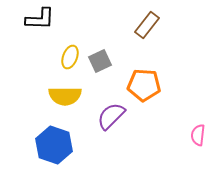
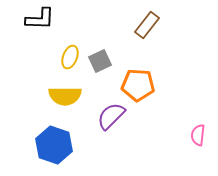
orange pentagon: moved 6 px left
